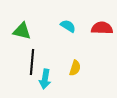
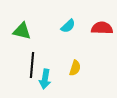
cyan semicircle: rotated 105 degrees clockwise
black line: moved 3 px down
